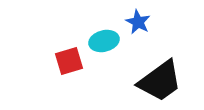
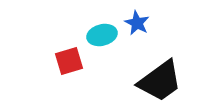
blue star: moved 1 px left, 1 px down
cyan ellipse: moved 2 px left, 6 px up
